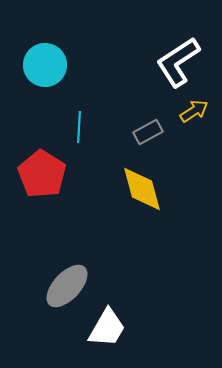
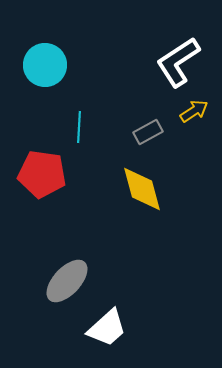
red pentagon: rotated 24 degrees counterclockwise
gray ellipse: moved 5 px up
white trapezoid: rotated 18 degrees clockwise
